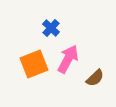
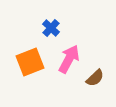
pink arrow: moved 1 px right
orange square: moved 4 px left, 2 px up
